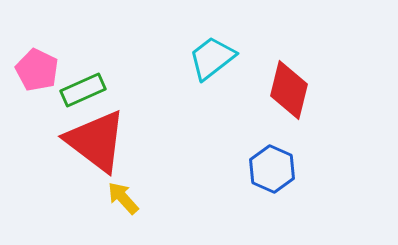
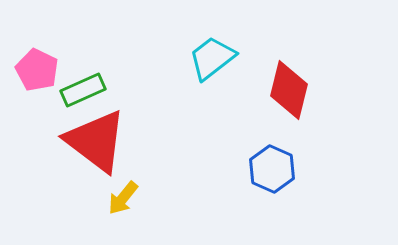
yellow arrow: rotated 99 degrees counterclockwise
